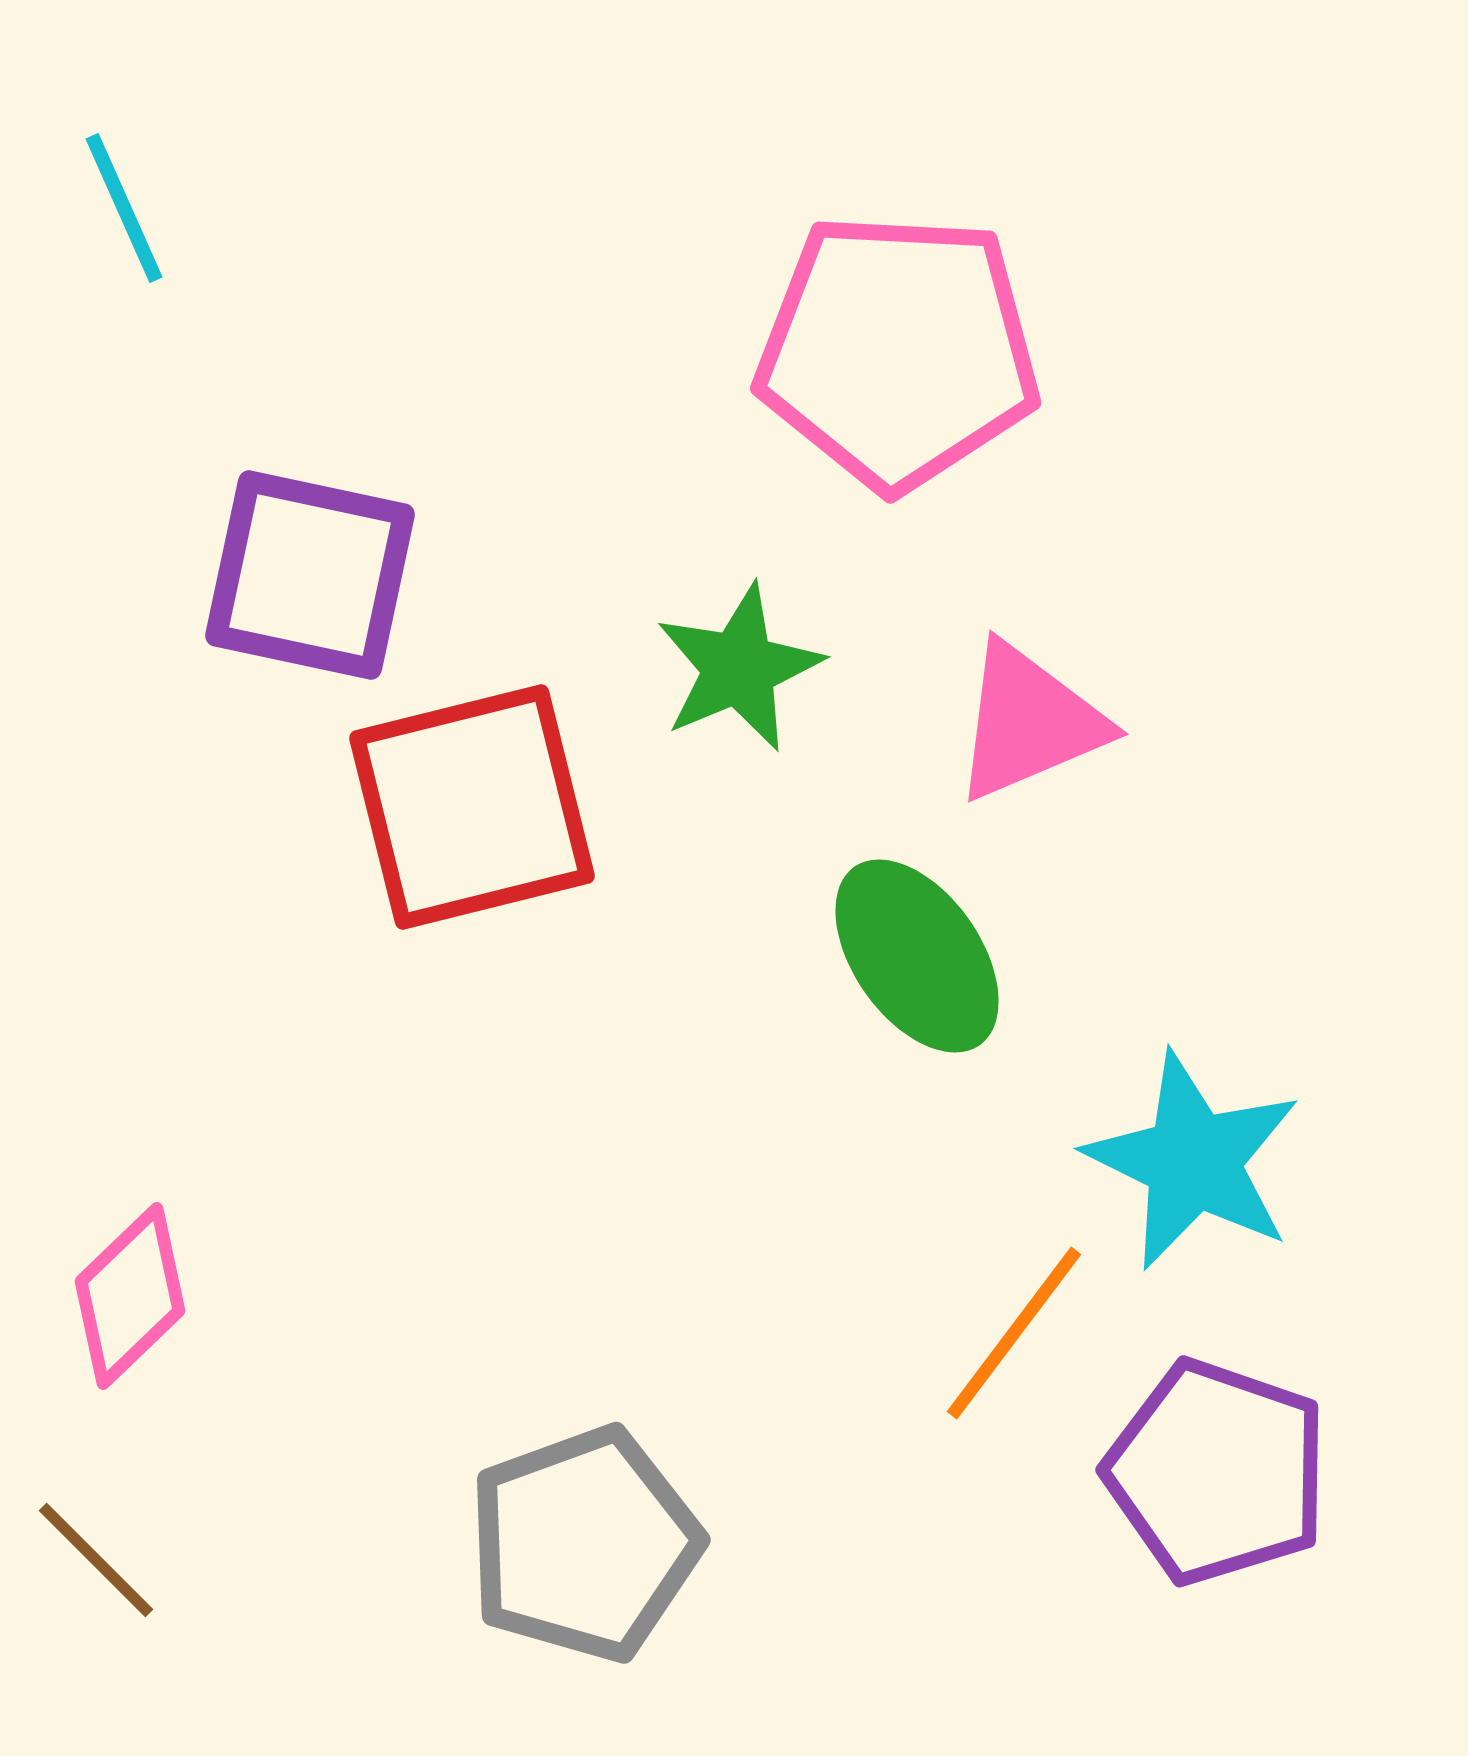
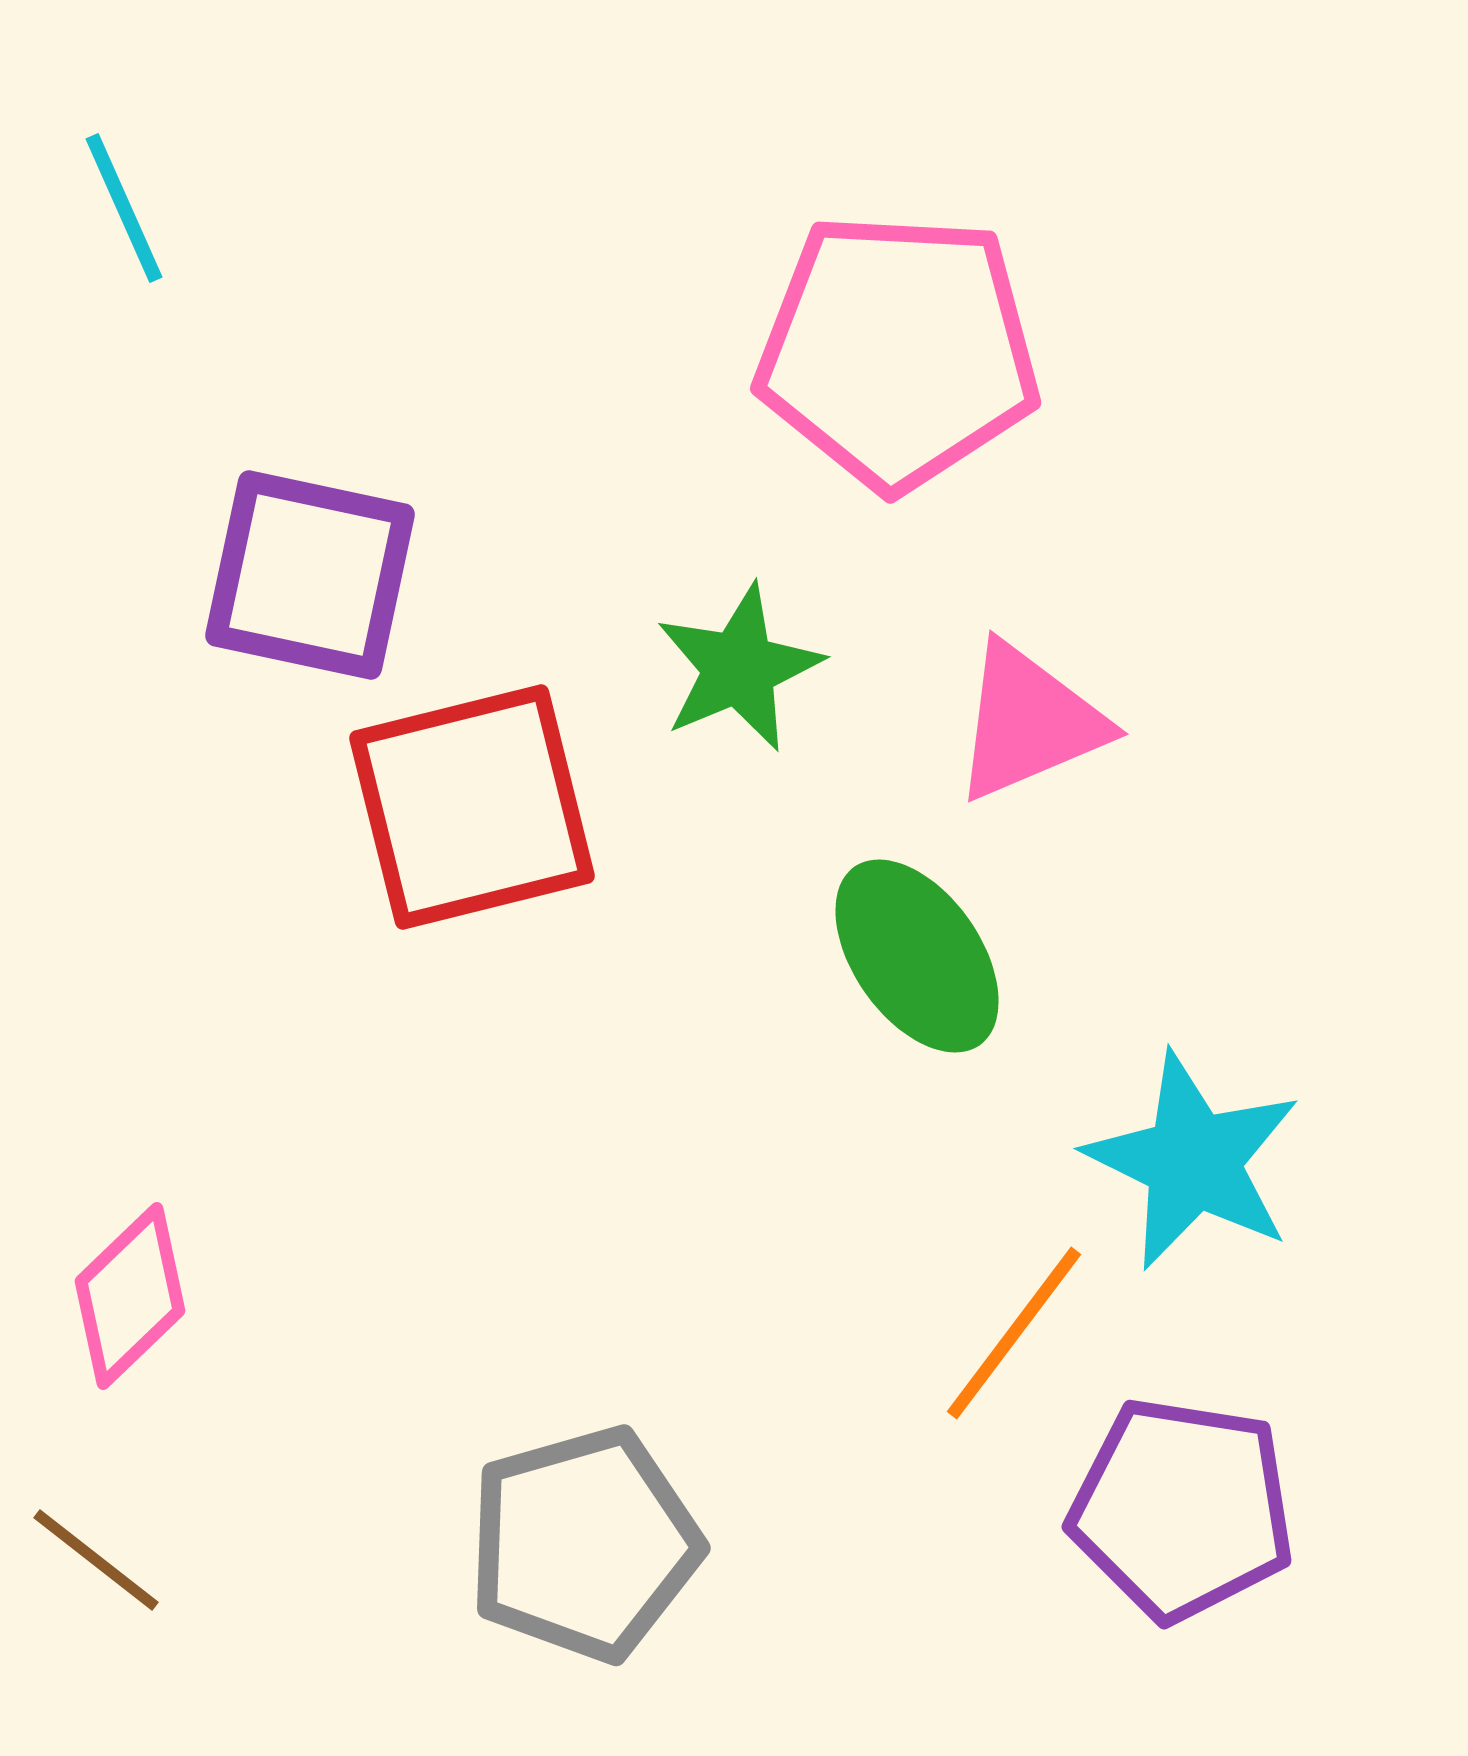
purple pentagon: moved 35 px left, 37 px down; rotated 10 degrees counterclockwise
gray pentagon: rotated 4 degrees clockwise
brown line: rotated 7 degrees counterclockwise
